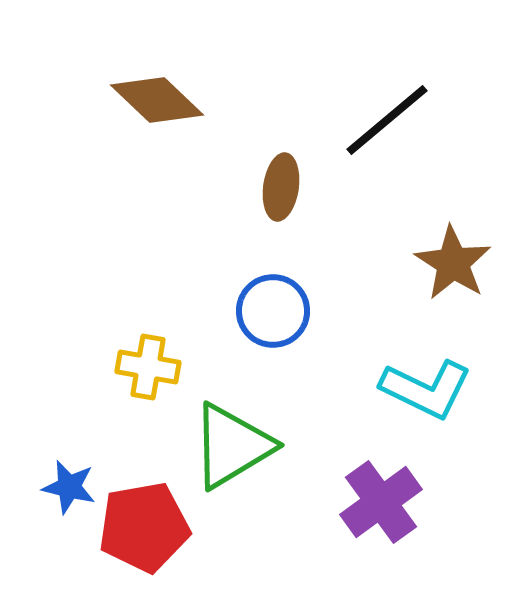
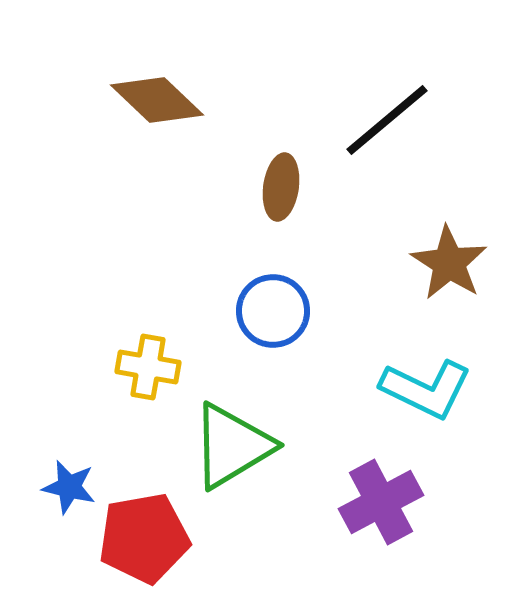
brown star: moved 4 px left
purple cross: rotated 8 degrees clockwise
red pentagon: moved 11 px down
